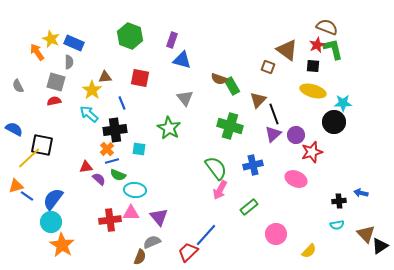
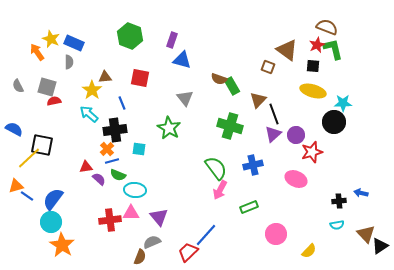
gray square at (56, 82): moved 9 px left, 5 px down
green rectangle at (249, 207): rotated 18 degrees clockwise
